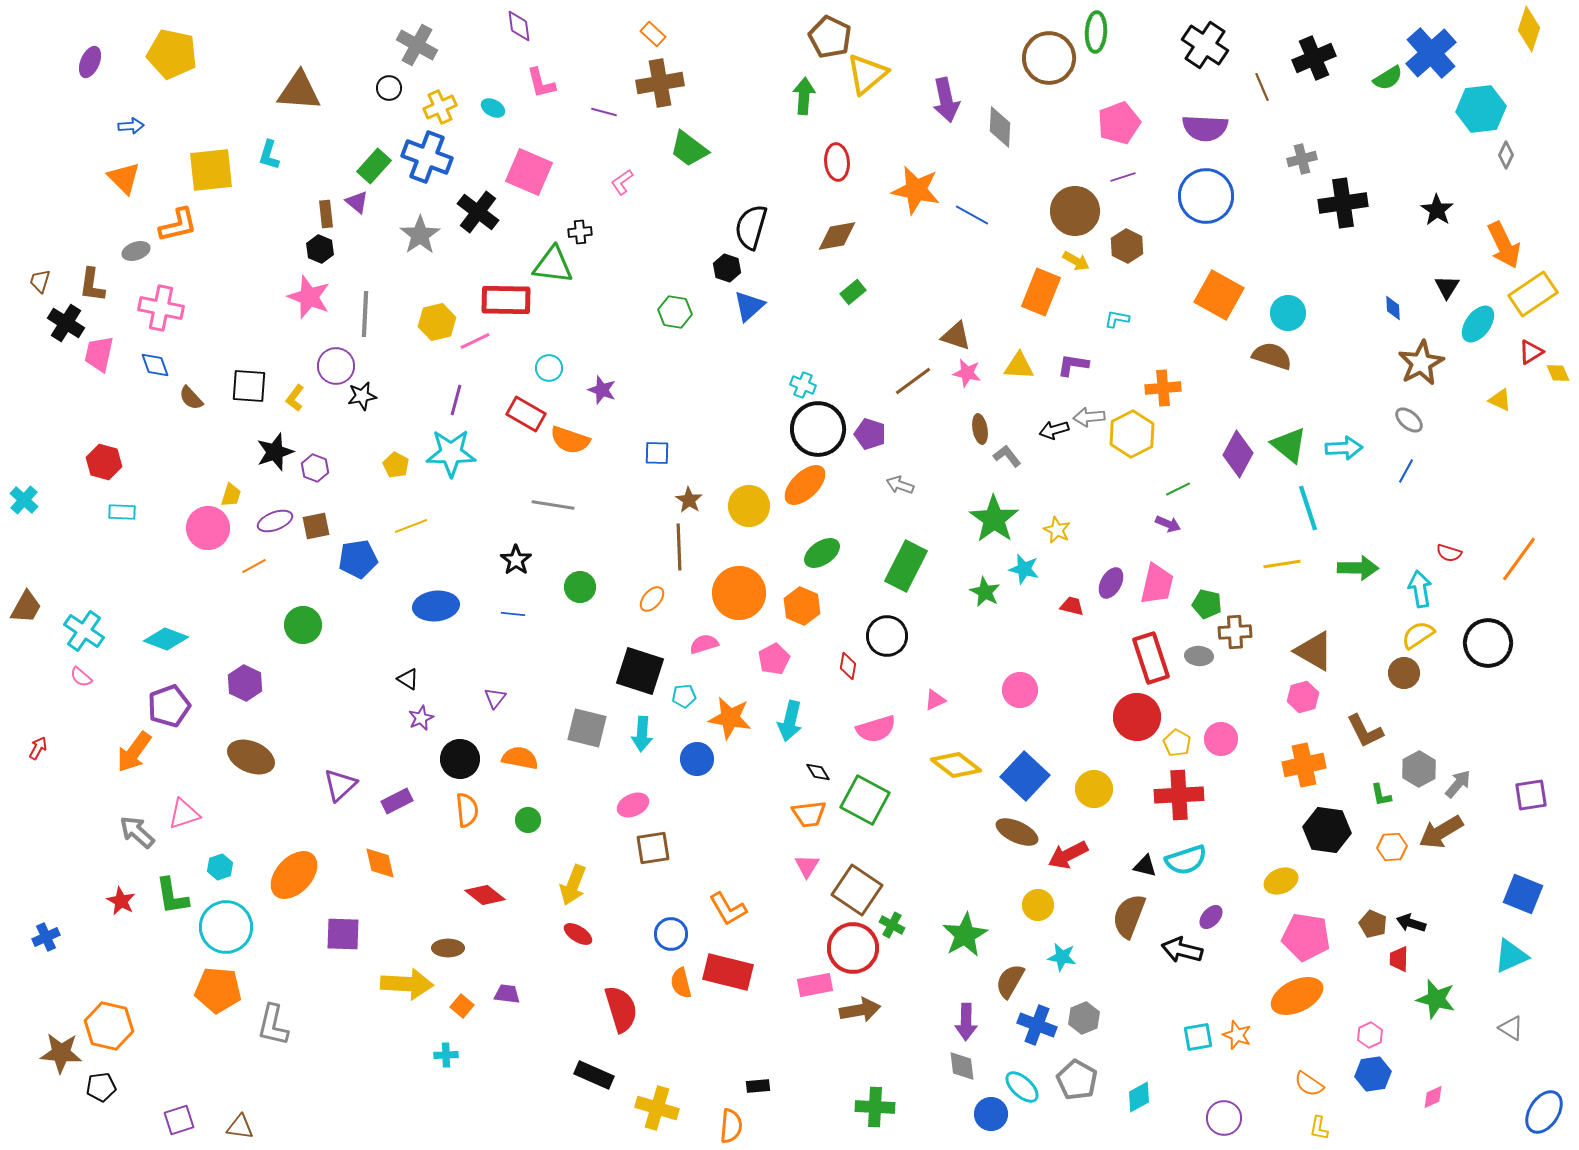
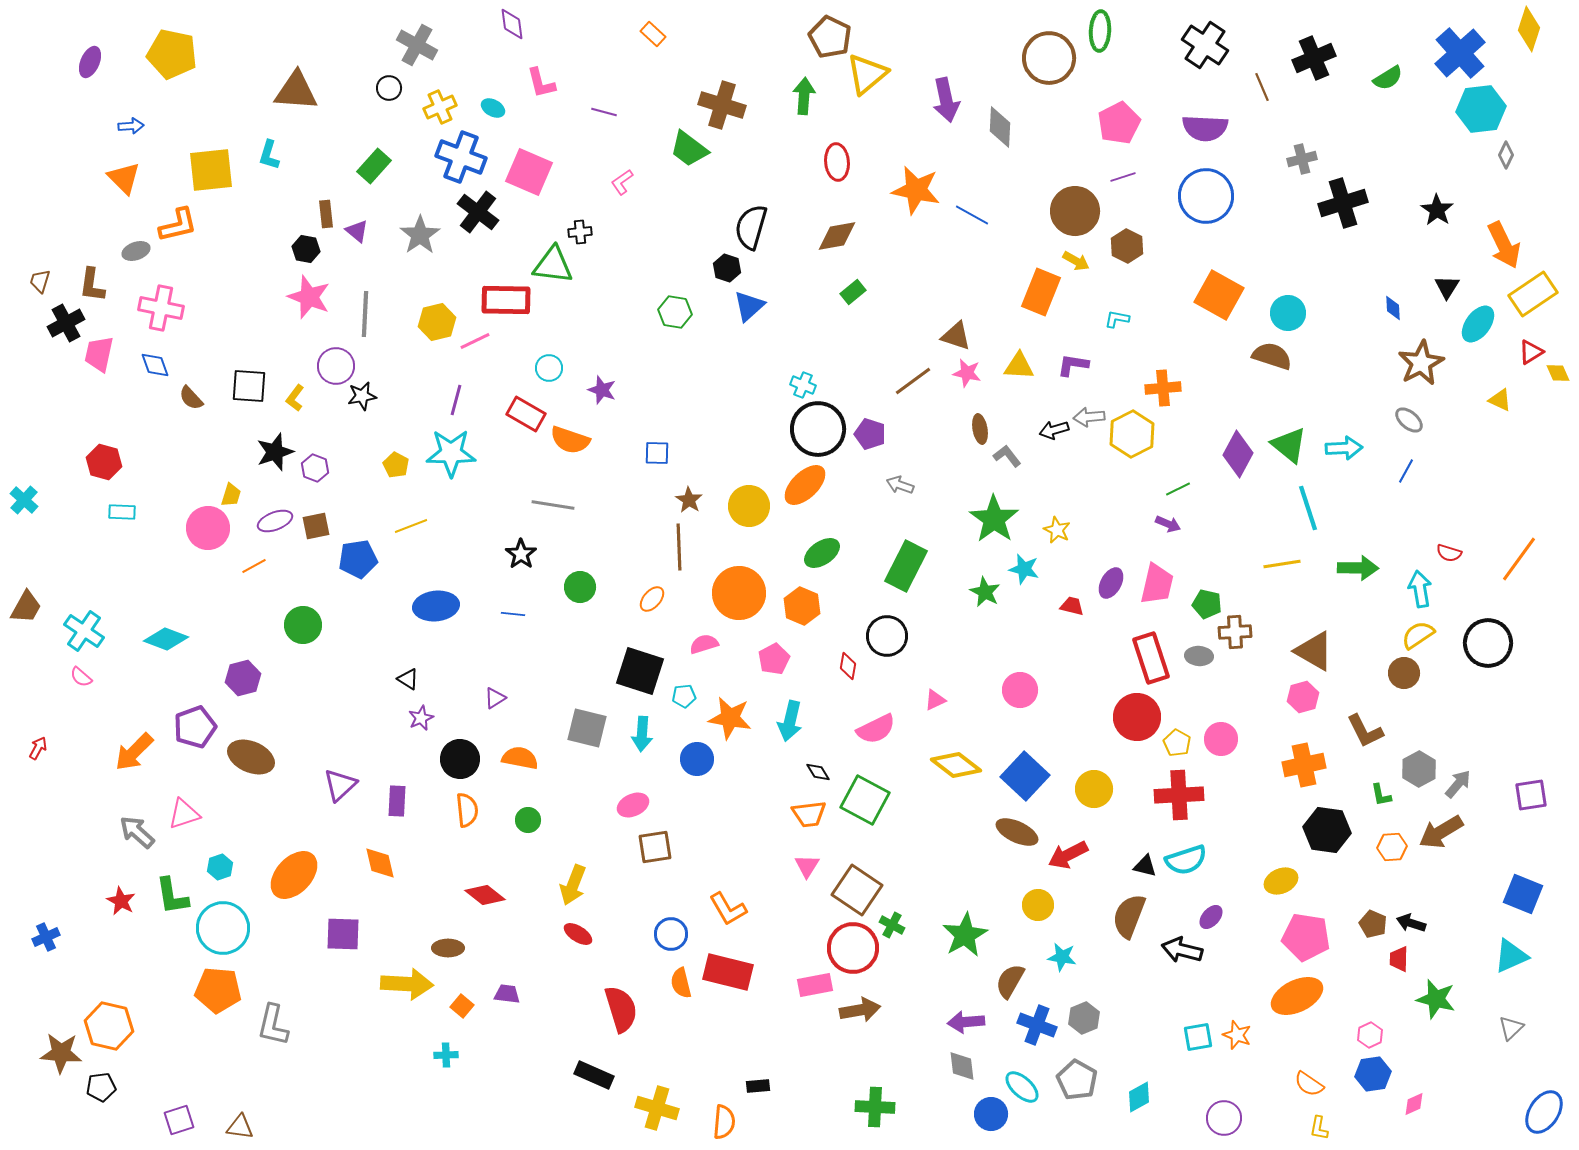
purple diamond at (519, 26): moved 7 px left, 2 px up
green ellipse at (1096, 32): moved 4 px right, 1 px up
blue cross at (1431, 53): moved 29 px right
brown cross at (660, 83): moved 62 px right, 22 px down; rotated 27 degrees clockwise
brown triangle at (299, 91): moved 3 px left
pink pentagon at (1119, 123): rotated 6 degrees counterclockwise
blue cross at (427, 157): moved 34 px right
purple triangle at (357, 202): moved 29 px down
black cross at (1343, 203): rotated 9 degrees counterclockwise
black hexagon at (320, 249): moved 14 px left; rotated 12 degrees counterclockwise
black cross at (66, 323): rotated 30 degrees clockwise
black star at (516, 560): moved 5 px right, 6 px up
purple hexagon at (245, 683): moved 2 px left, 5 px up; rotated 20 degrees clockwise
purple triangle at (495, 698): rotated 20 degrees clockwise
purple pentagon at (169, 706): moved 26 px right, 21 px down
pink semicircle at (876, 729): rotated 9 degrees counterclockwise
orange arrow at (134, 752): rotated 9 degrees clockwise
purple rectangle at (397, 801): rotated 60 degrees counterclockwise
brown square at (653, 848): moved 2 px right, 1 px up
cyan circle at (226, 927): moved 3 px left, 1 px down
purple arrow at (966, 1022): rotated 84 degrees clockwise
gray triangle at (1511, 1028): rotated 44 degrees clockwise
pink diamond at (1433, 1097): moved 19 px left, 7 px down
orange semicircle at (731, 1126): moved 7 px left, 4 px up
